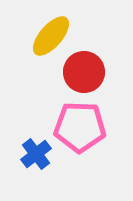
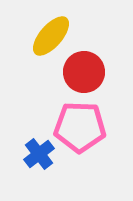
blue cross: moved 3 px right
